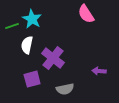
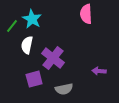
pink semicircle: rotated 30 degrees clockwise
green line: rotated 32 degrees counterclockwise
purple square: moved 2 px right
gray semicircle: moved 1 px left
